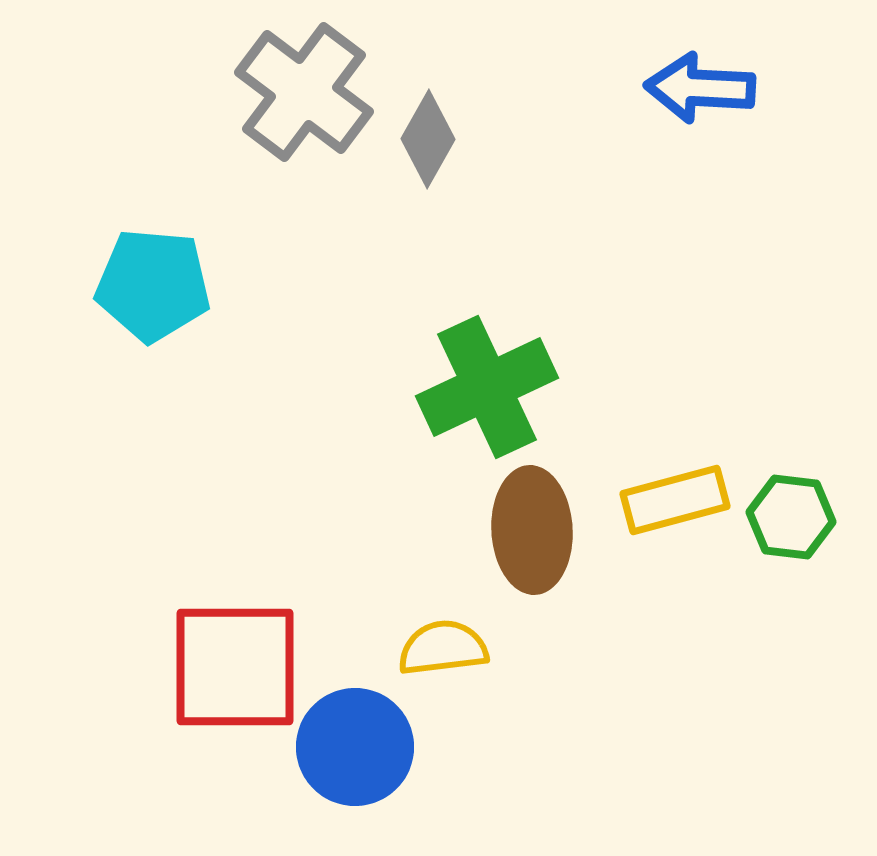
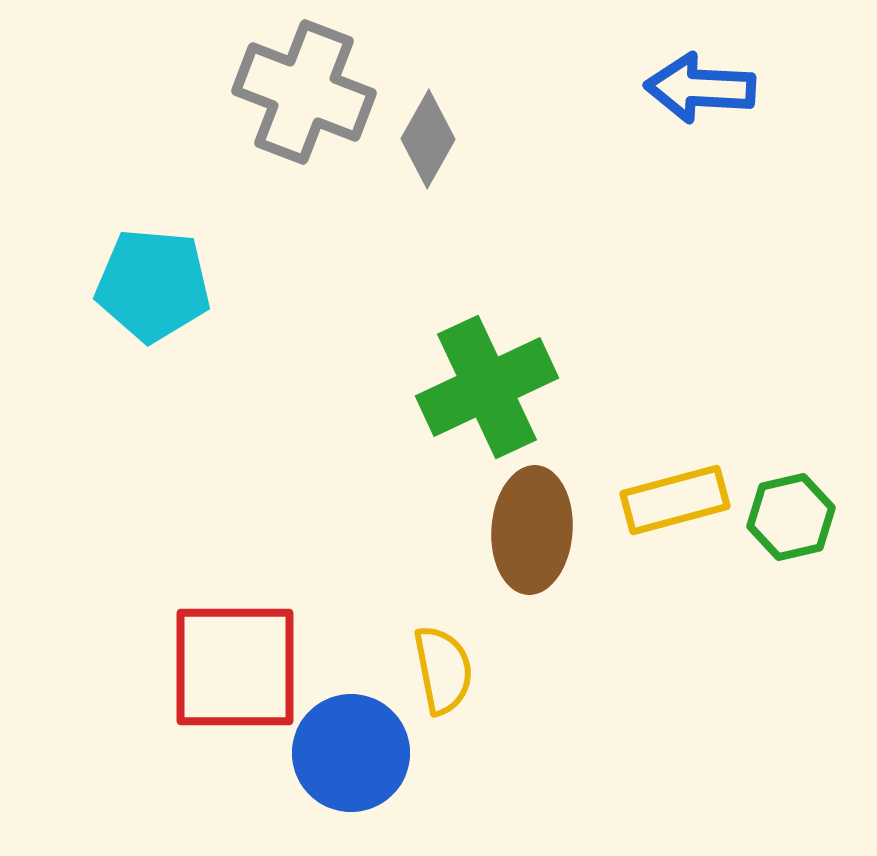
gray cross: rotated 16 degrees counterclockwise
green hexagon: rotated 20 degrees counterclockwise
brown ellipse: rotated 7 degrees clockwise
yellow semicircle: moved 22 px down; rotated 86 degrees clockwise
blue circle: moved 4 px left, 6 px down
